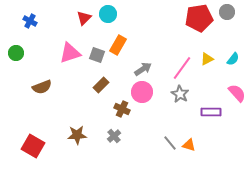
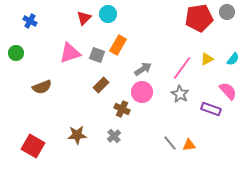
pink semicircle: moved 9 px left, 2 px up
purple rectangle: moved 3 px up; rotated 18 degrees clockwise
orange triangle: rotated 24 degrees counterclockwise
